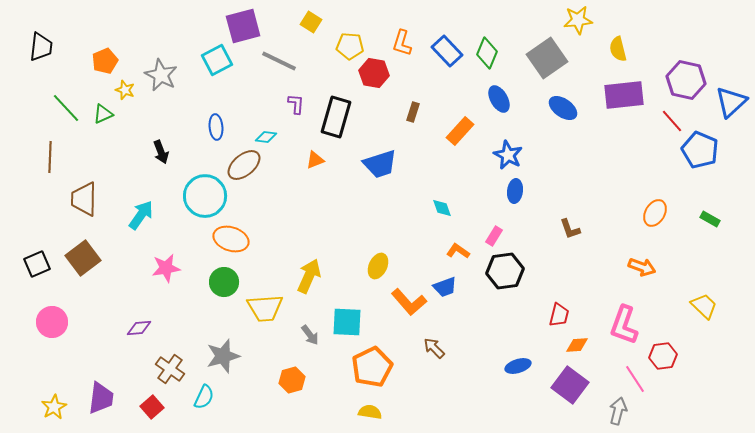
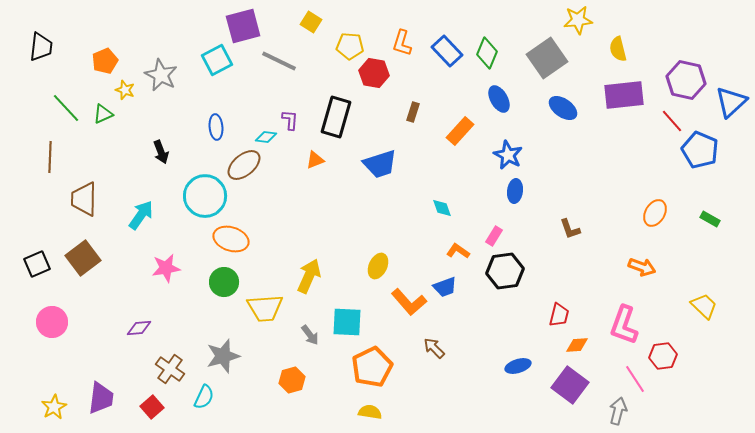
purple L-shape at (296, 104): moved 6 px left, 16 px down
